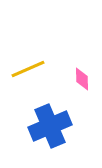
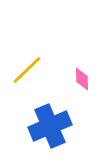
yellow line: moved 1 px left, 1 px down; rotated 20 degrees counterclockwise
